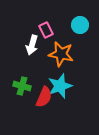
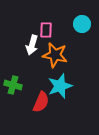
cyan circle: moved 2 px right, 1 px up
pink rectangle: rotated 28 degrees clockwise
orange star: moved 6 px left, 1 px down
green cross: moved 9 px left, 1 px up
red semicircle: moved 3 px left, 5 px down
